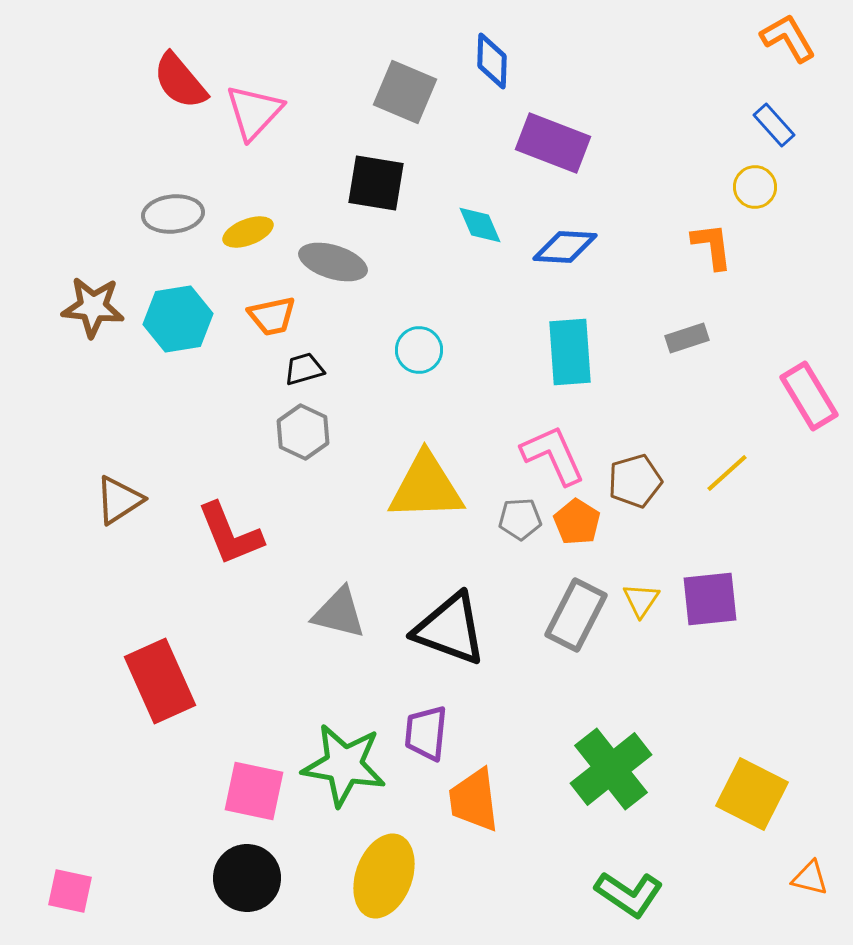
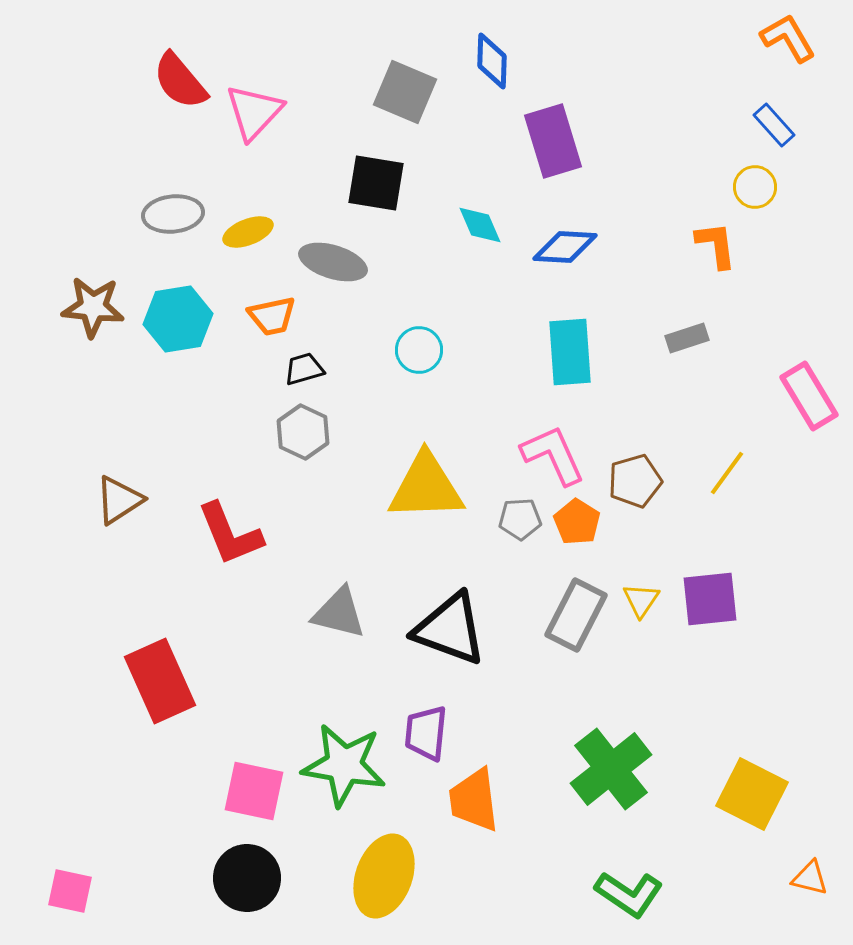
purple rectangle at (553, 143): moved 2 px up; rotated 52 degrees clockwise
orange L-shape at (712, 246): moved 4 px right, 1 px up
yellow line at (727, 473): rotated 12 degrees counterclockwise
